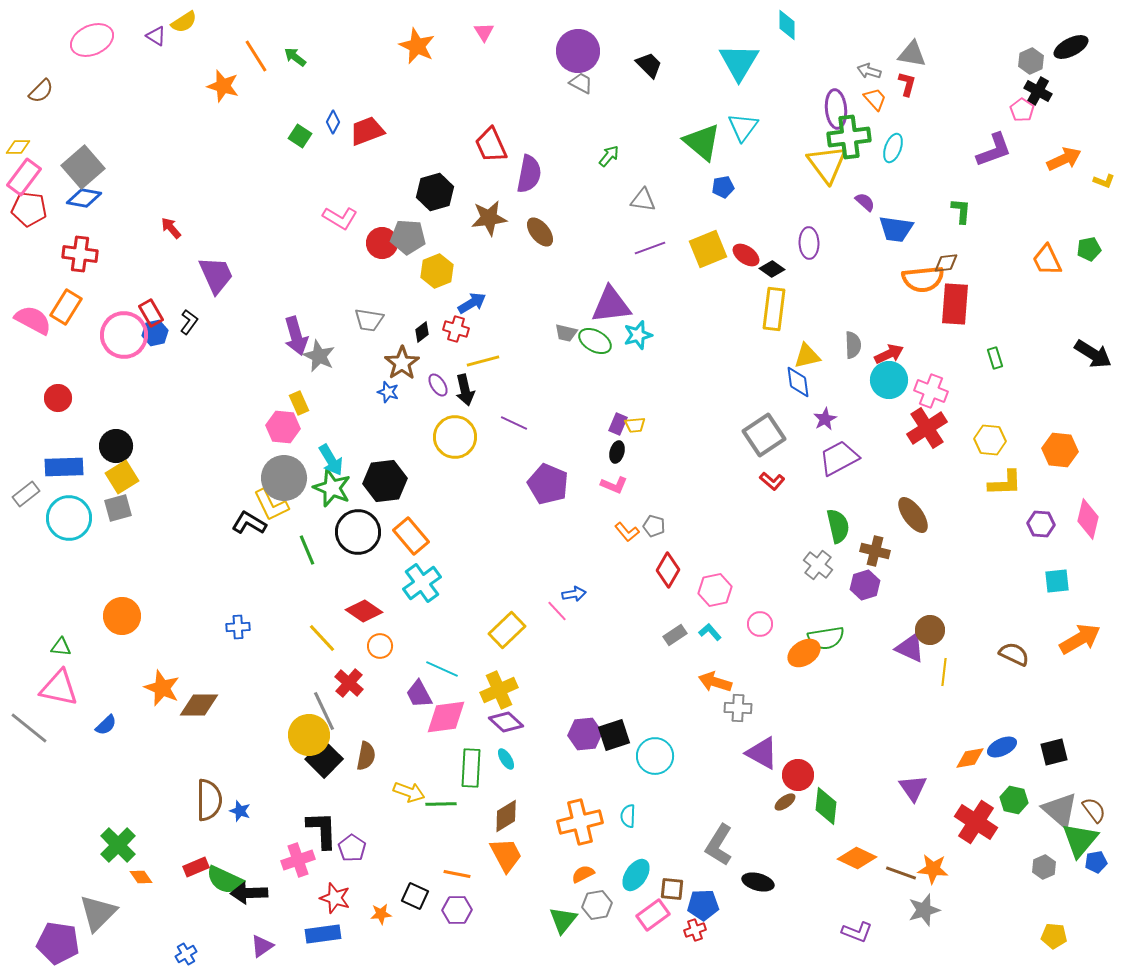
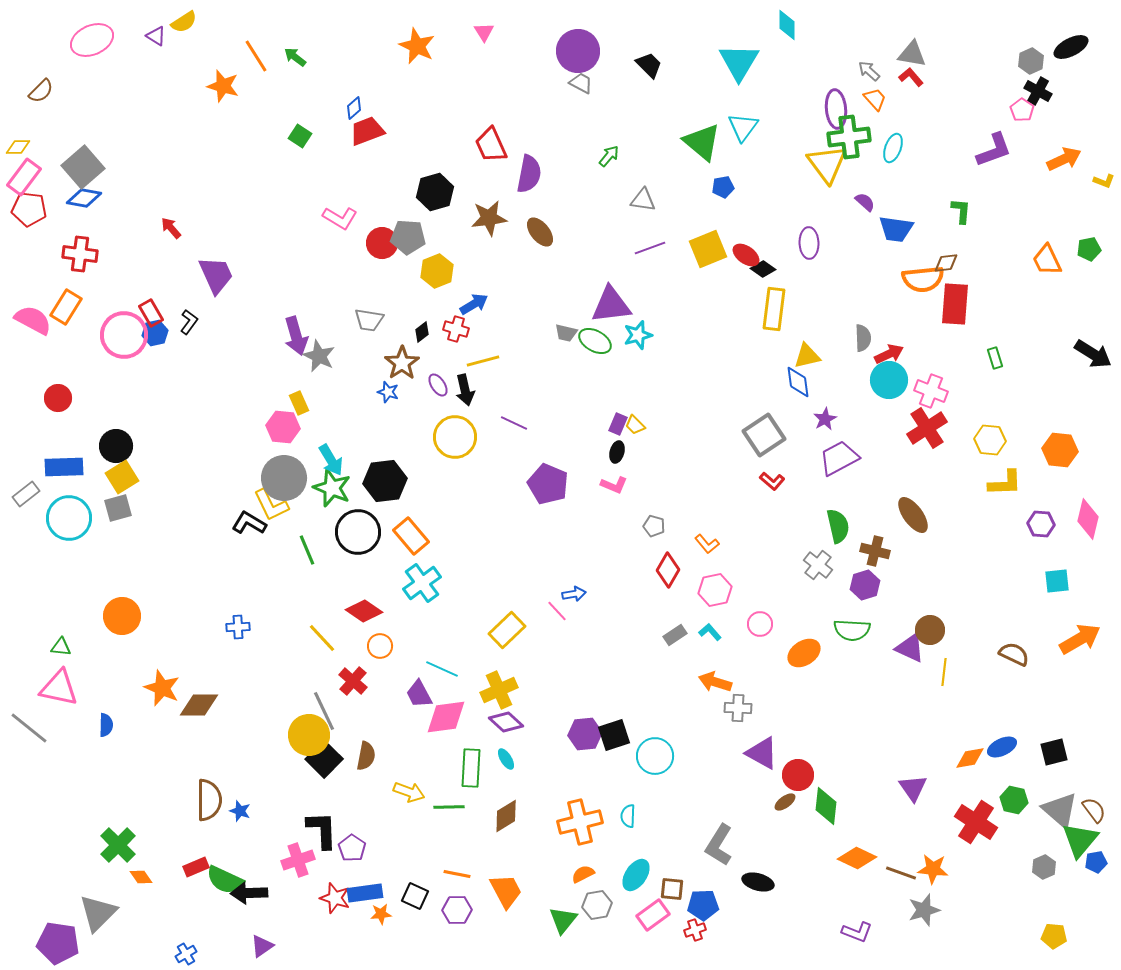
gray arrow at (869, 71): rotated 25 degrees clockwise
red L-shape at (907, 84): moved 4 px right, 7 px up; rotated 55 degrees counterclockwise
blue diamond at (333, 122): moved 21 px right, 14 px up; rotated 20 degrees clockwise
black diamond at (772, 269): moved 9 px left
blue arrow at (472, 303): moved 2 px right, 1 px down
gray semicircle at (853, 345): moved 10 px right, 7 px up
yellow trapezoid at (635, 425): rotated 50 degrees clockwise
orange L-shape at (627, 532): moved 80 px right, 12 px down
green semicircle at (826, 638): moved 26 px right, 8 px up; rotated 12 degrees clockwise
red cross at (349, 683): moved 4 px right, 2 px up
blue semicircle at (106, 725): rotated 45 degrees counterclockwise
green line at (441, 804): moved 8 px right, 3 px down
orange trapezoid at (506, 855): moved 36 px down
blue rectangle at (323, 934): moved 42 px right, 41 px up
